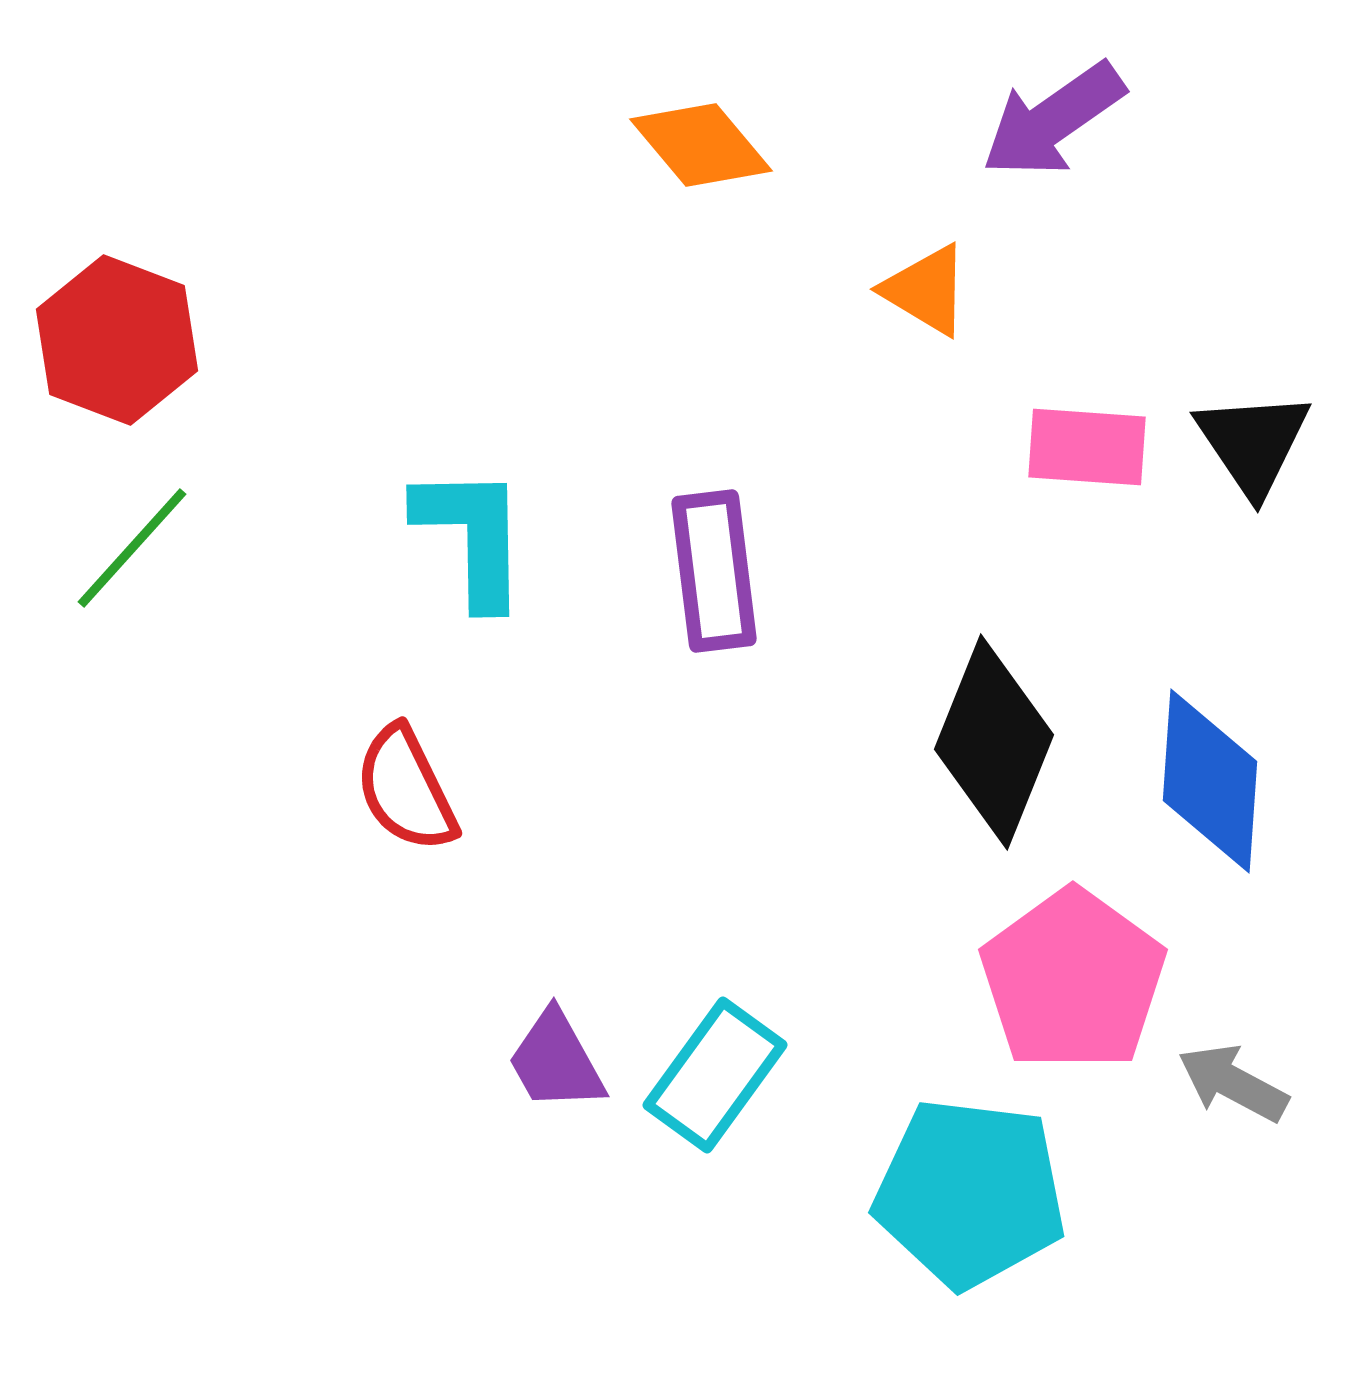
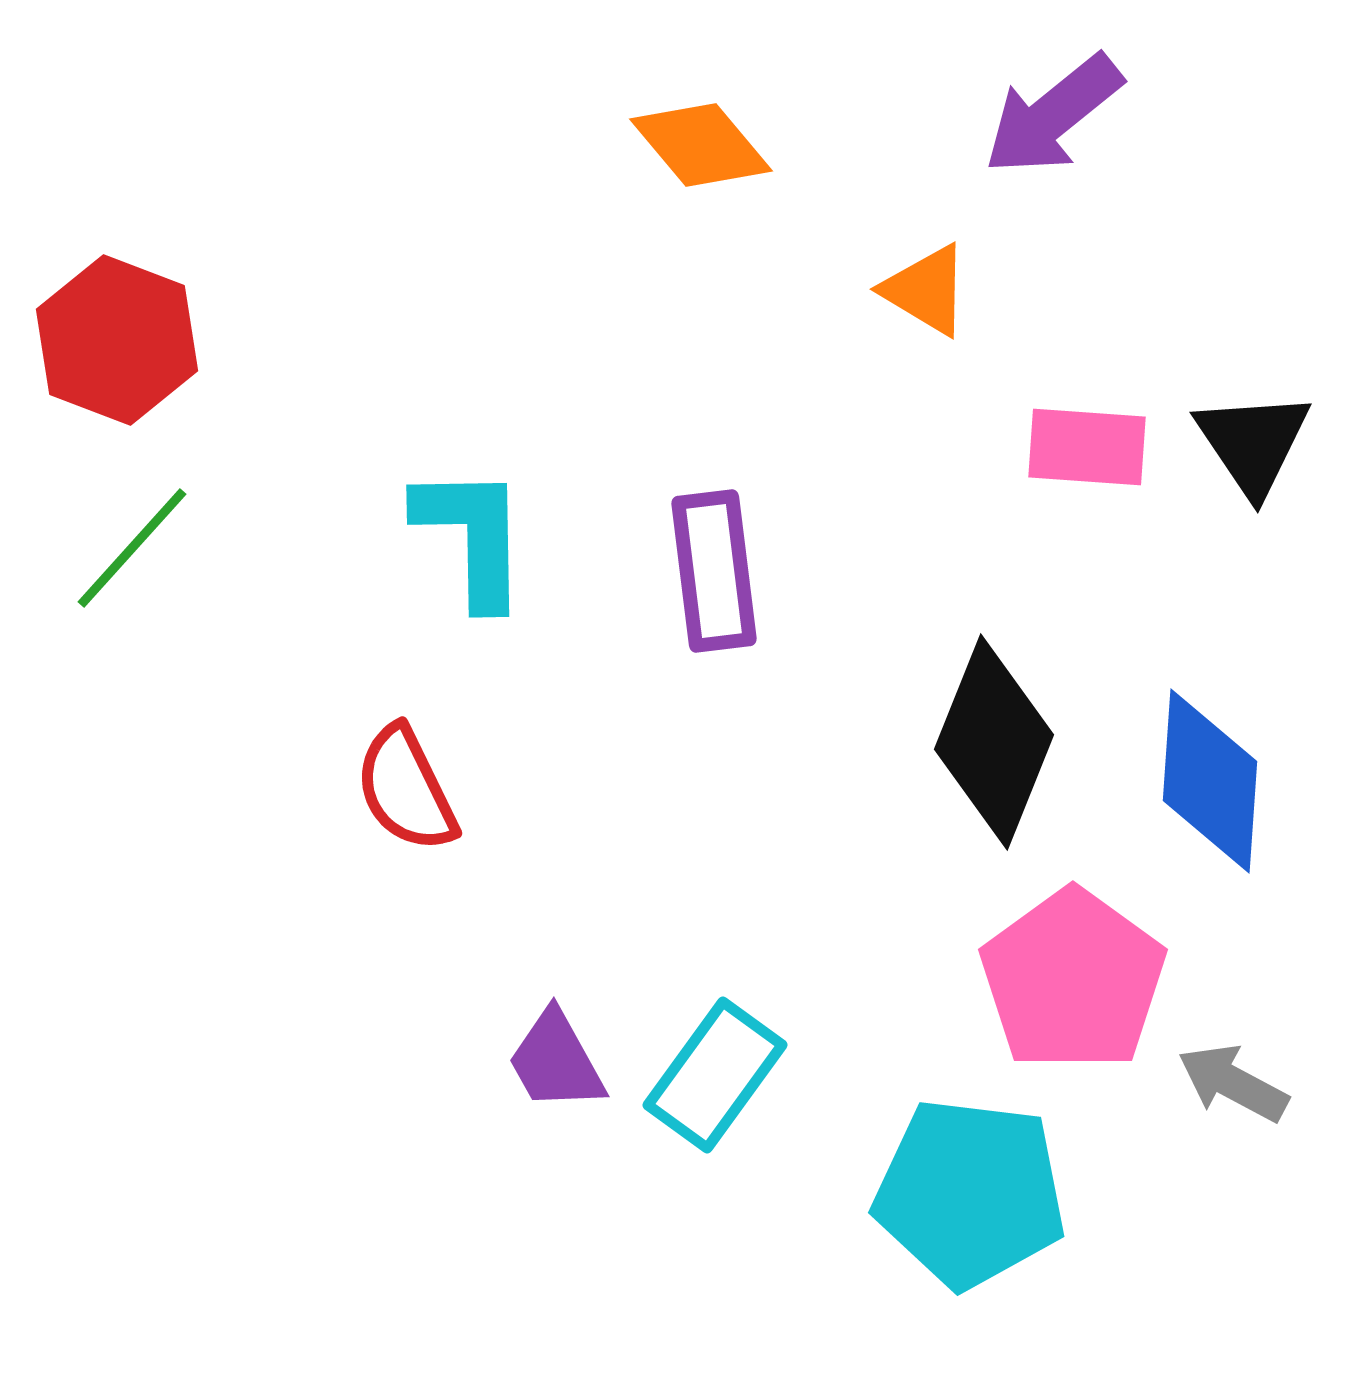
purple arrow: moved 5 px up; rotated 4 degrees counterclockwise
